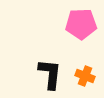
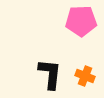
pink pentagon: moved 3 px up
